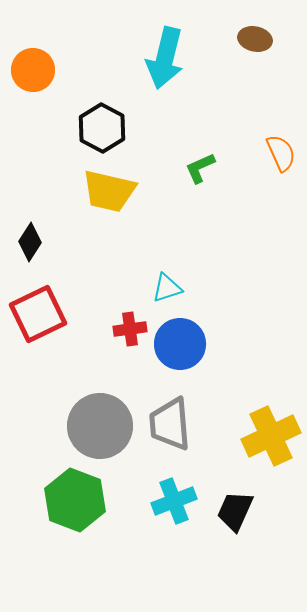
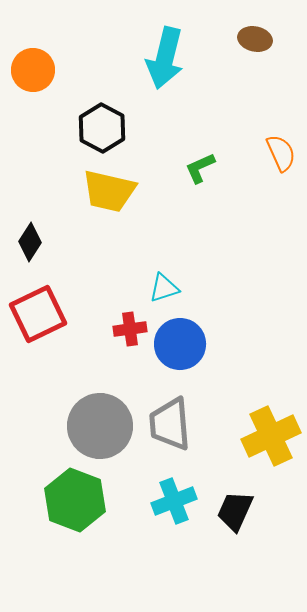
cyan triangle: moved 3 px left
